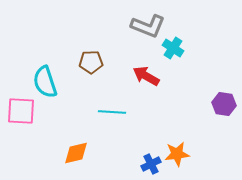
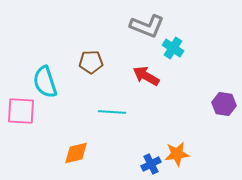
gray L-shape: moved 1 px left
